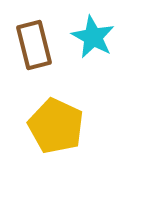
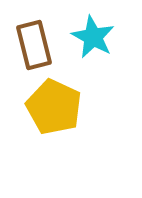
yellow pentagon: moved 2 px left, 19 px up
